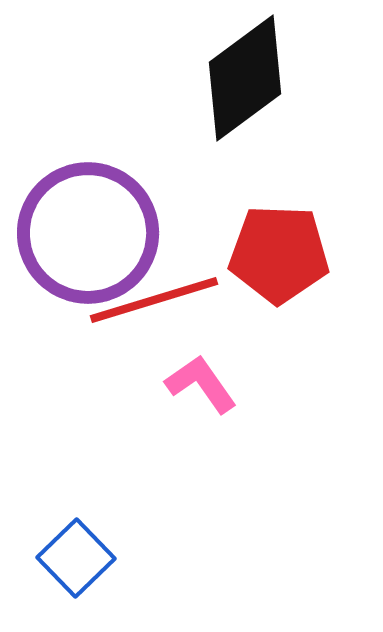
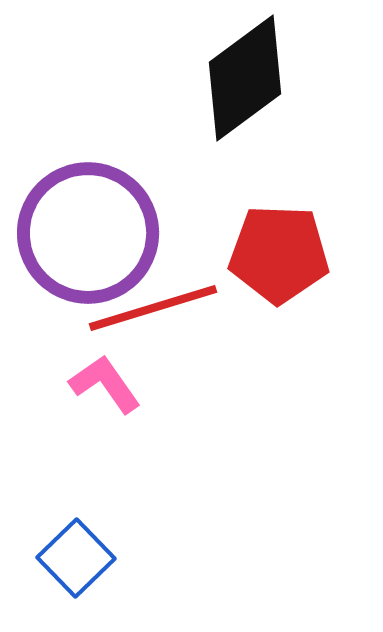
red line: moved 1 px left, 8 px down
pink L-shape: moved 96 px left
